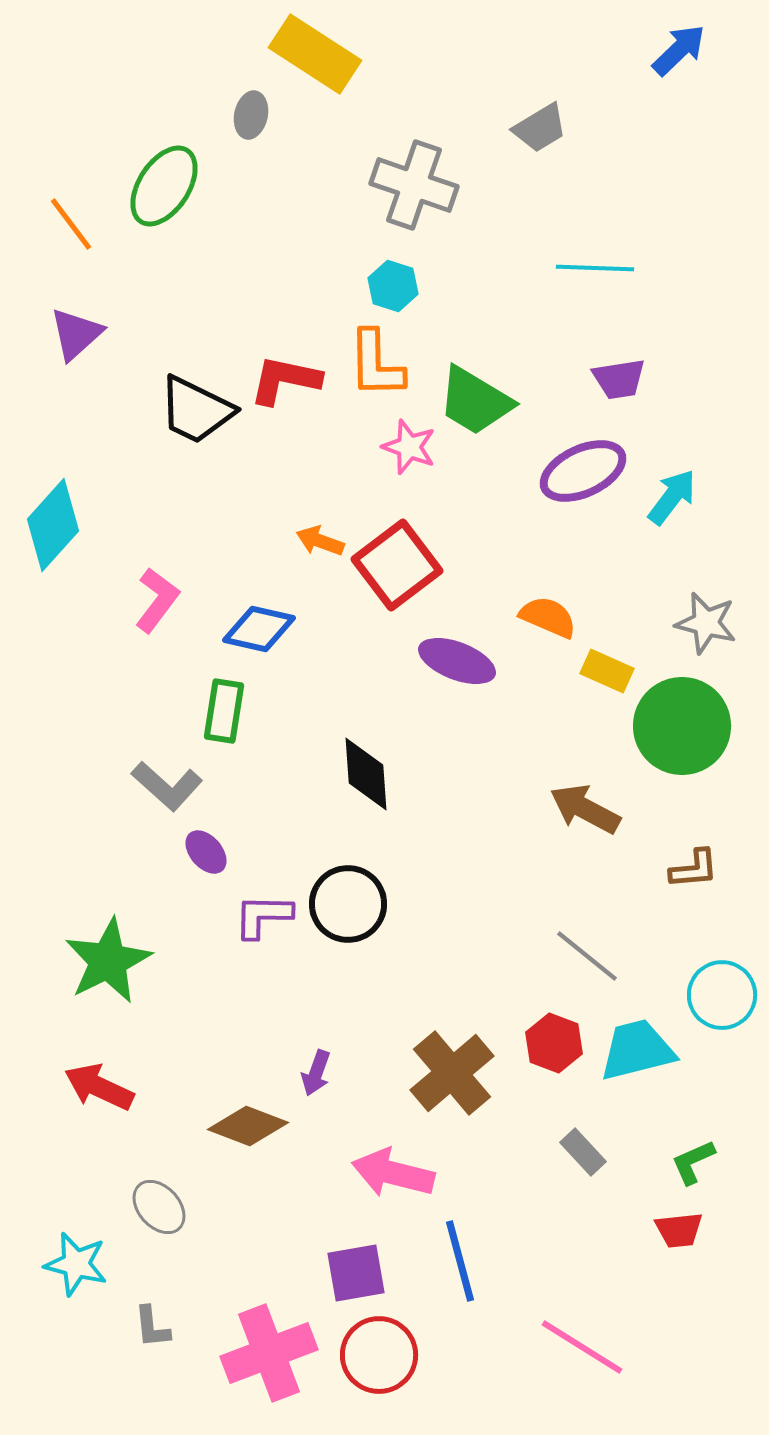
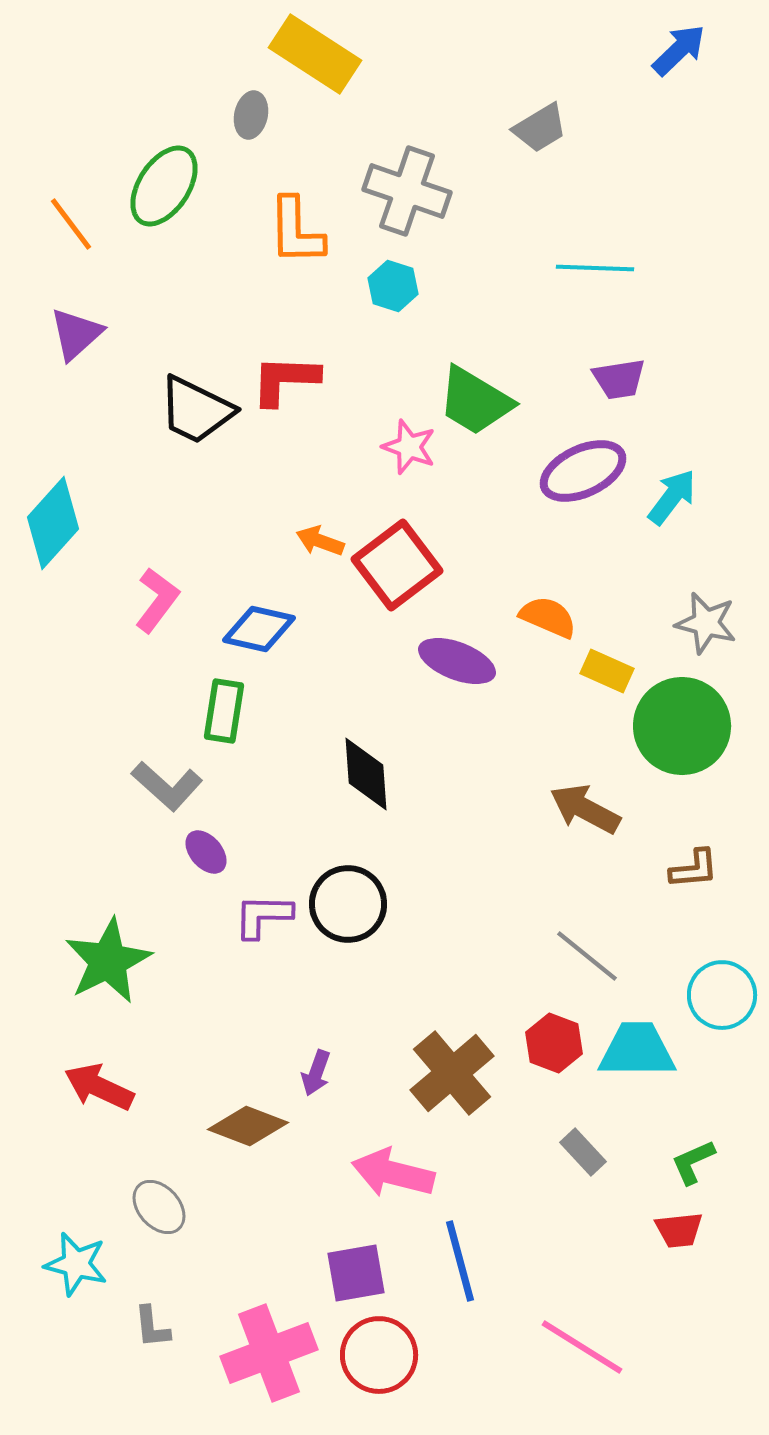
gray cross at (414, 185): moved 7 px left, 6 px down
orange L-shape at (376, 364): moved 80 px left, 133 px up
red L-shape at (285, 380): rotated 10 degrees counterclockwise
cyan diamond at (53, 525): moved 2 px up
cyan trapezoid at (637, 1050): rotated 14 degrees clockwise
